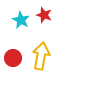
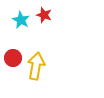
yellow arrow: moved 5 px left, 10 px down
